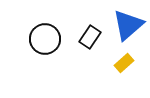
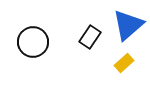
black circle: moved 12 px left, 3 px down
